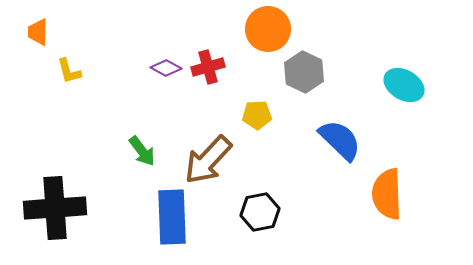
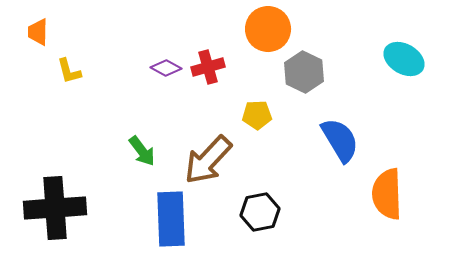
cyan ellipse: moved 26 px up
blue semicircle: rotated 15 degrees clockwise
blue rectangle: moved 1 px left, 2 px down
